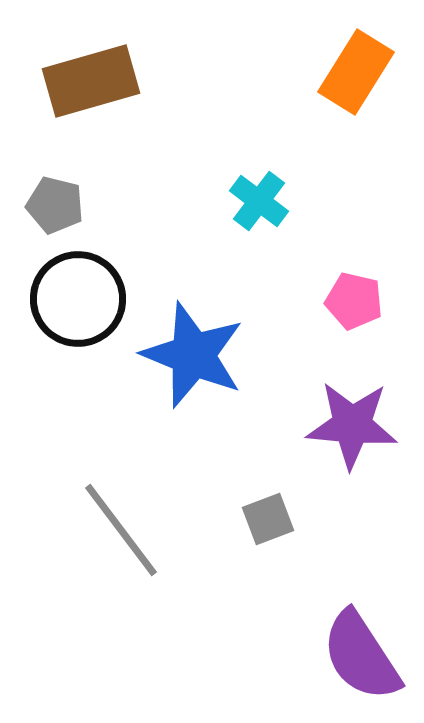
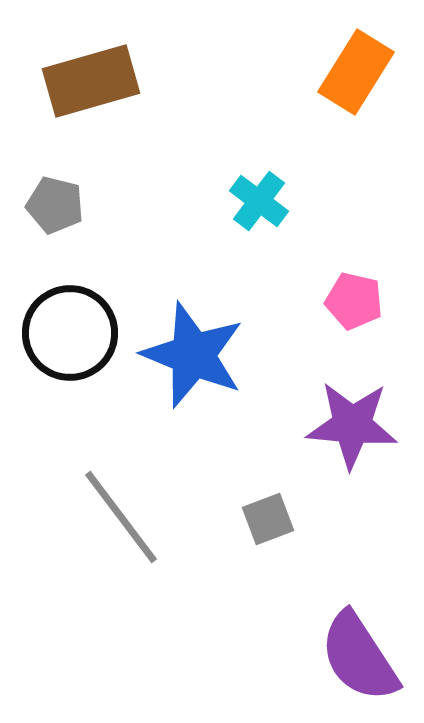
black circle: moved 8 px left, 34 px down
gray line: moved 13 px up
purple semicircle: moved 2 px left, 1 px down
